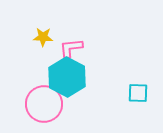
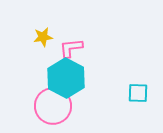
yellow star: rotated 12 degrees counterclockwise
cyan hexagon: moved 1 px left, 1 px down
pink circle: moved 9 px right, 2 px down
